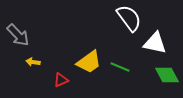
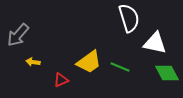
white semicircle: rotated 20 degrees clockwise
gray arrow: rotated 85 degrees clockwise
green diamond: moved 2 px up
